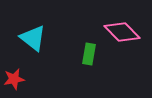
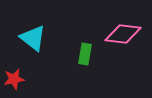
pink diamond: moved 1 px right, 2 px down; rotated 39 degrees counterclockwise
green rectangle: moved 4 px left
